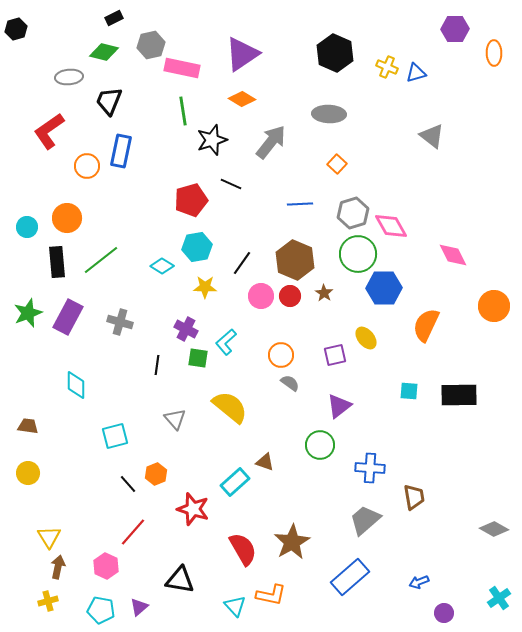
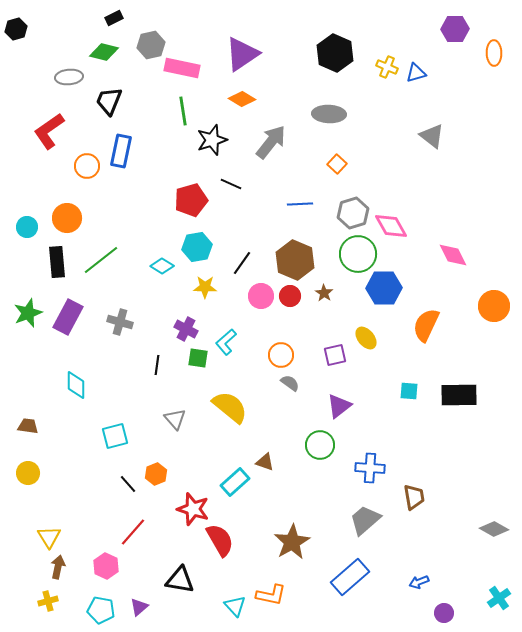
red semicircle at (243, 549): moved 23 px left, 9 px up
